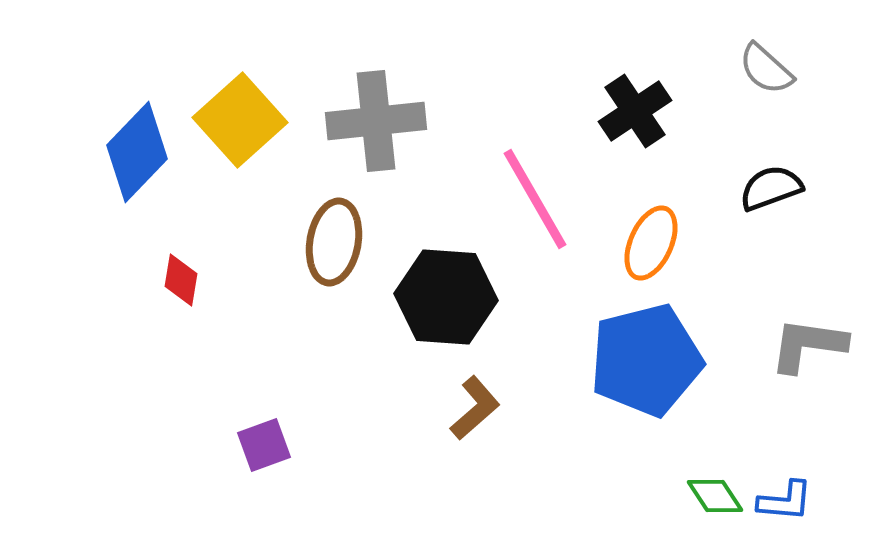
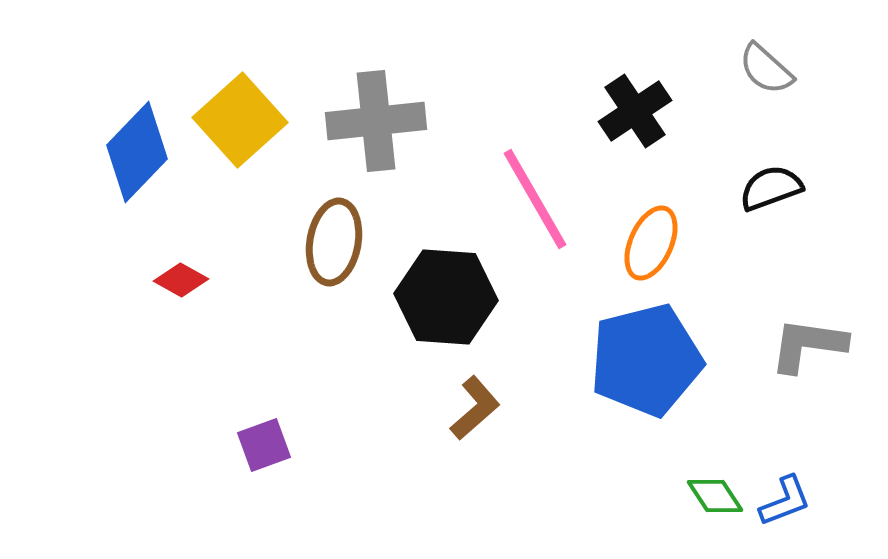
red diamond: rotated 70 degrees counterclockwise
blue L-shape: rotated 26 degrees counterclockwise
